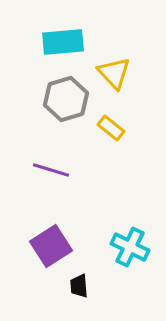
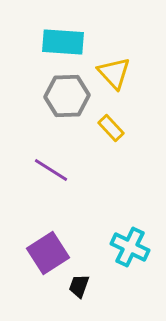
cyan rectangle: rotated 9 degrees clockwise
gray hexagon: moved 1 px right, 3 px up; rotated 15 degrees clockwise
yellow rectangle: rotated 8 degrees clockwise
purple line: rotated 15 degrees clockwise
purple square: moved 3 px left, 7 px down
black trapezoid: rotated 25 degrees clockwise
